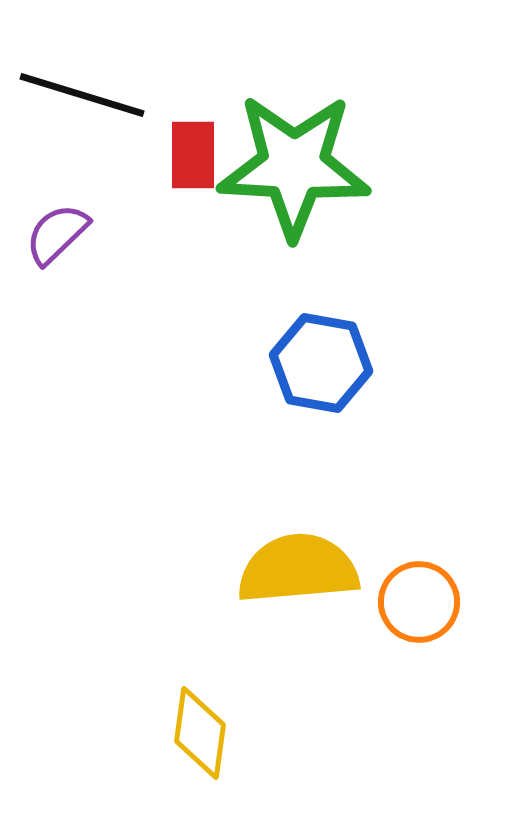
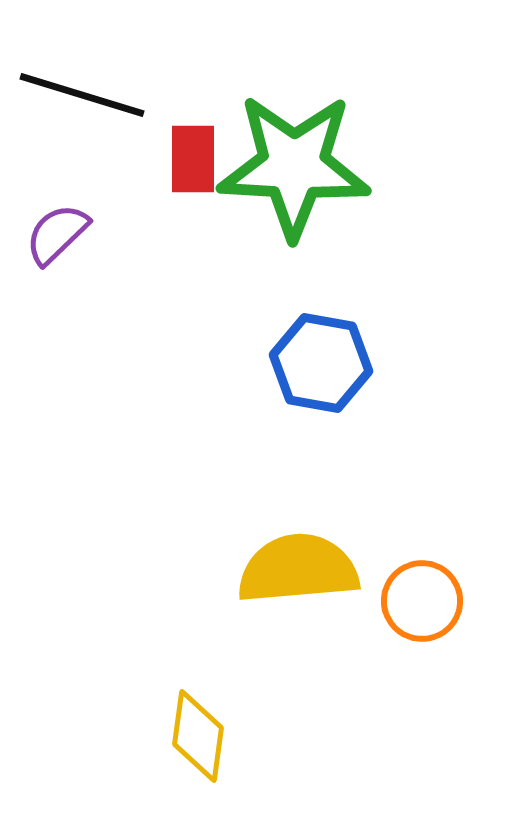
red rectangle: moved 4 px down
orange circle: moved 3 px right, 1 px up
yellow diamond: moved 2 px left, 3 px down
